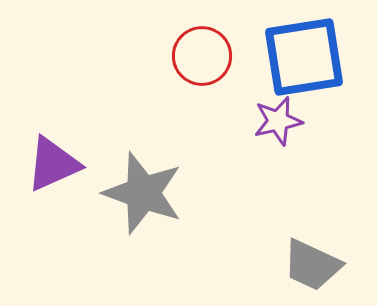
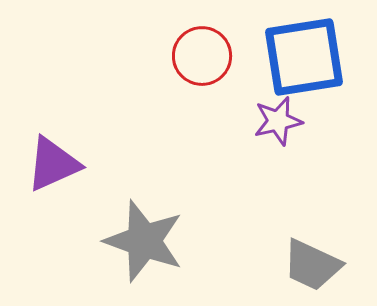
gray star: moved 1 px right, 48 px down
